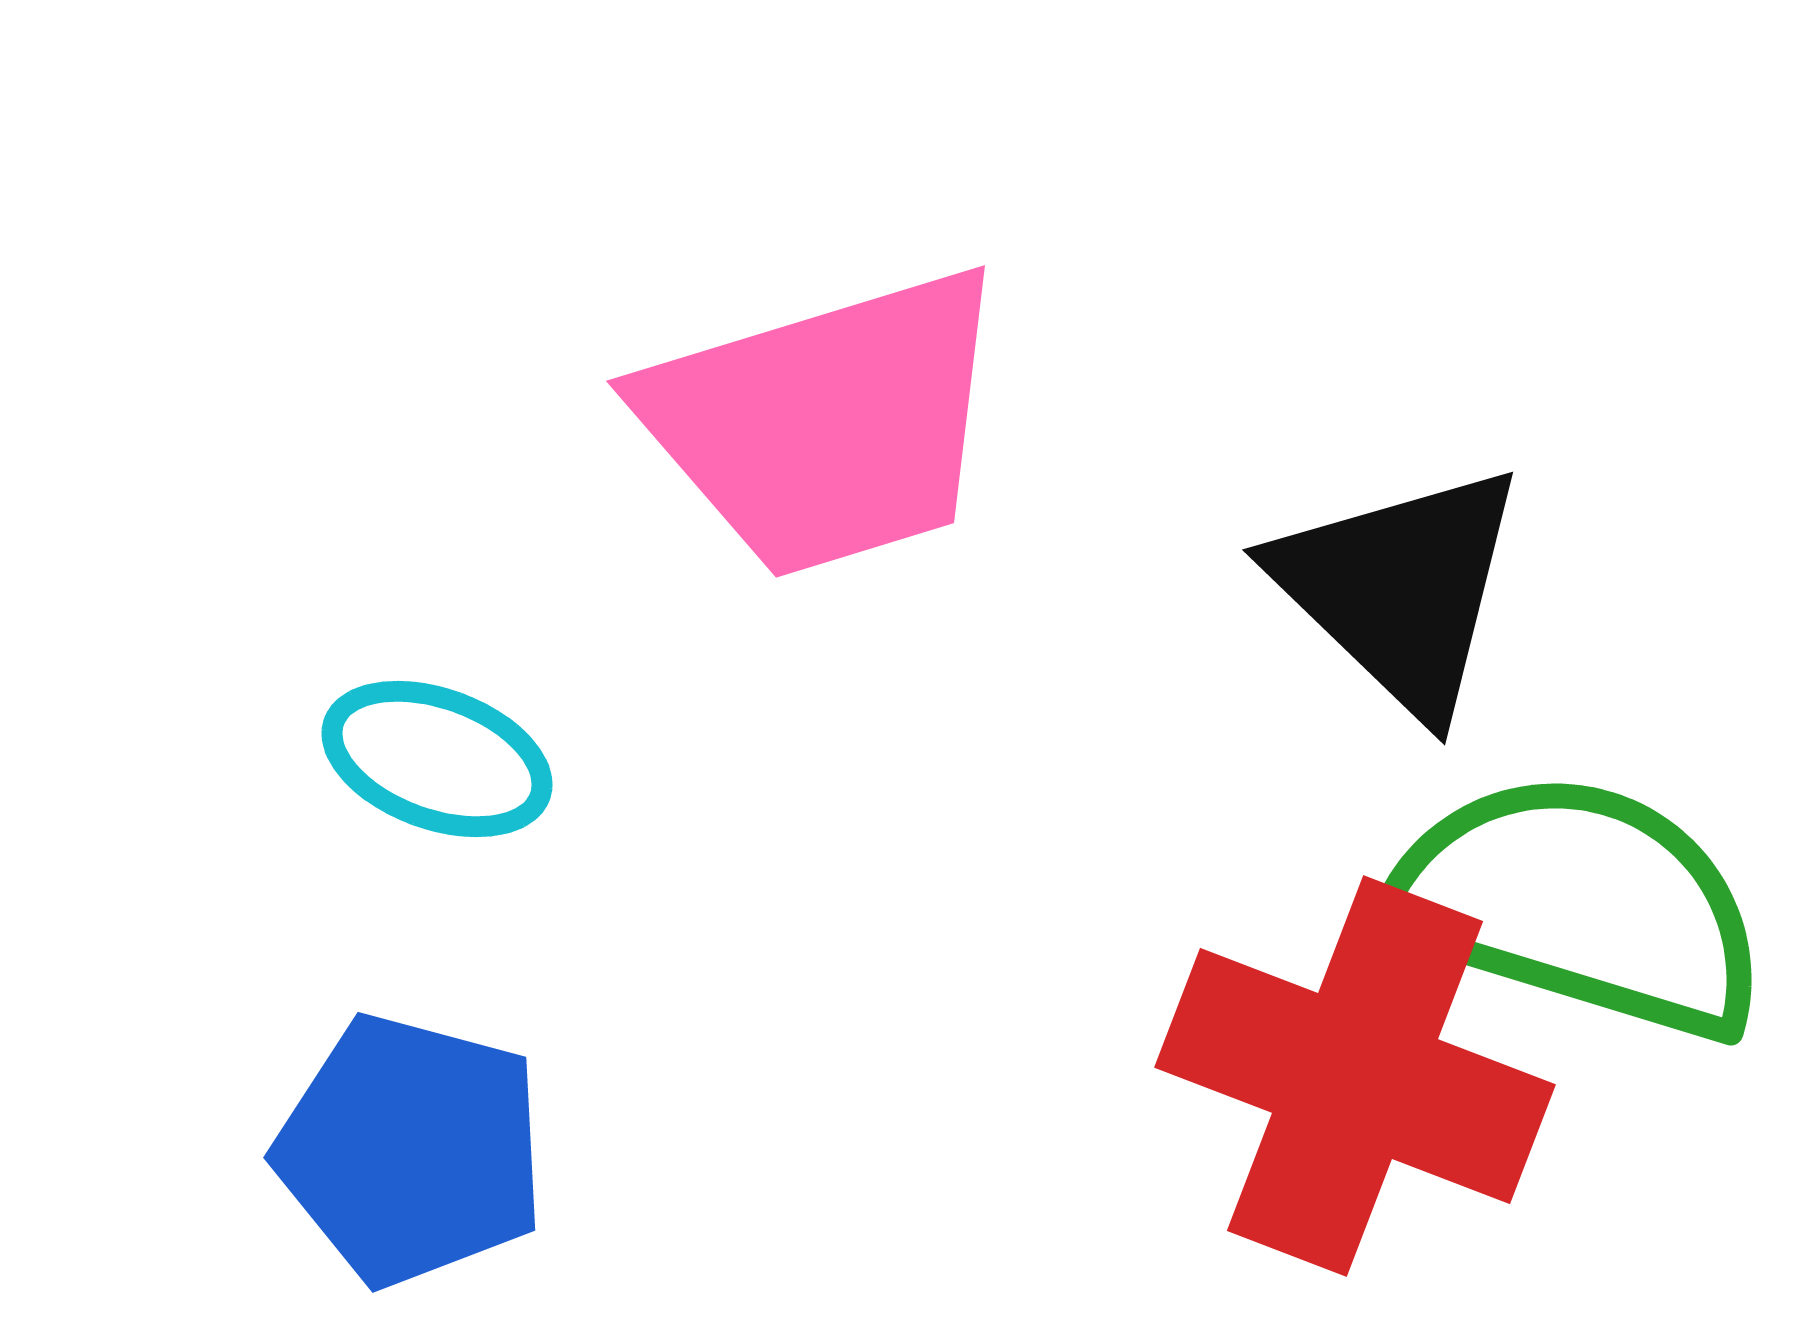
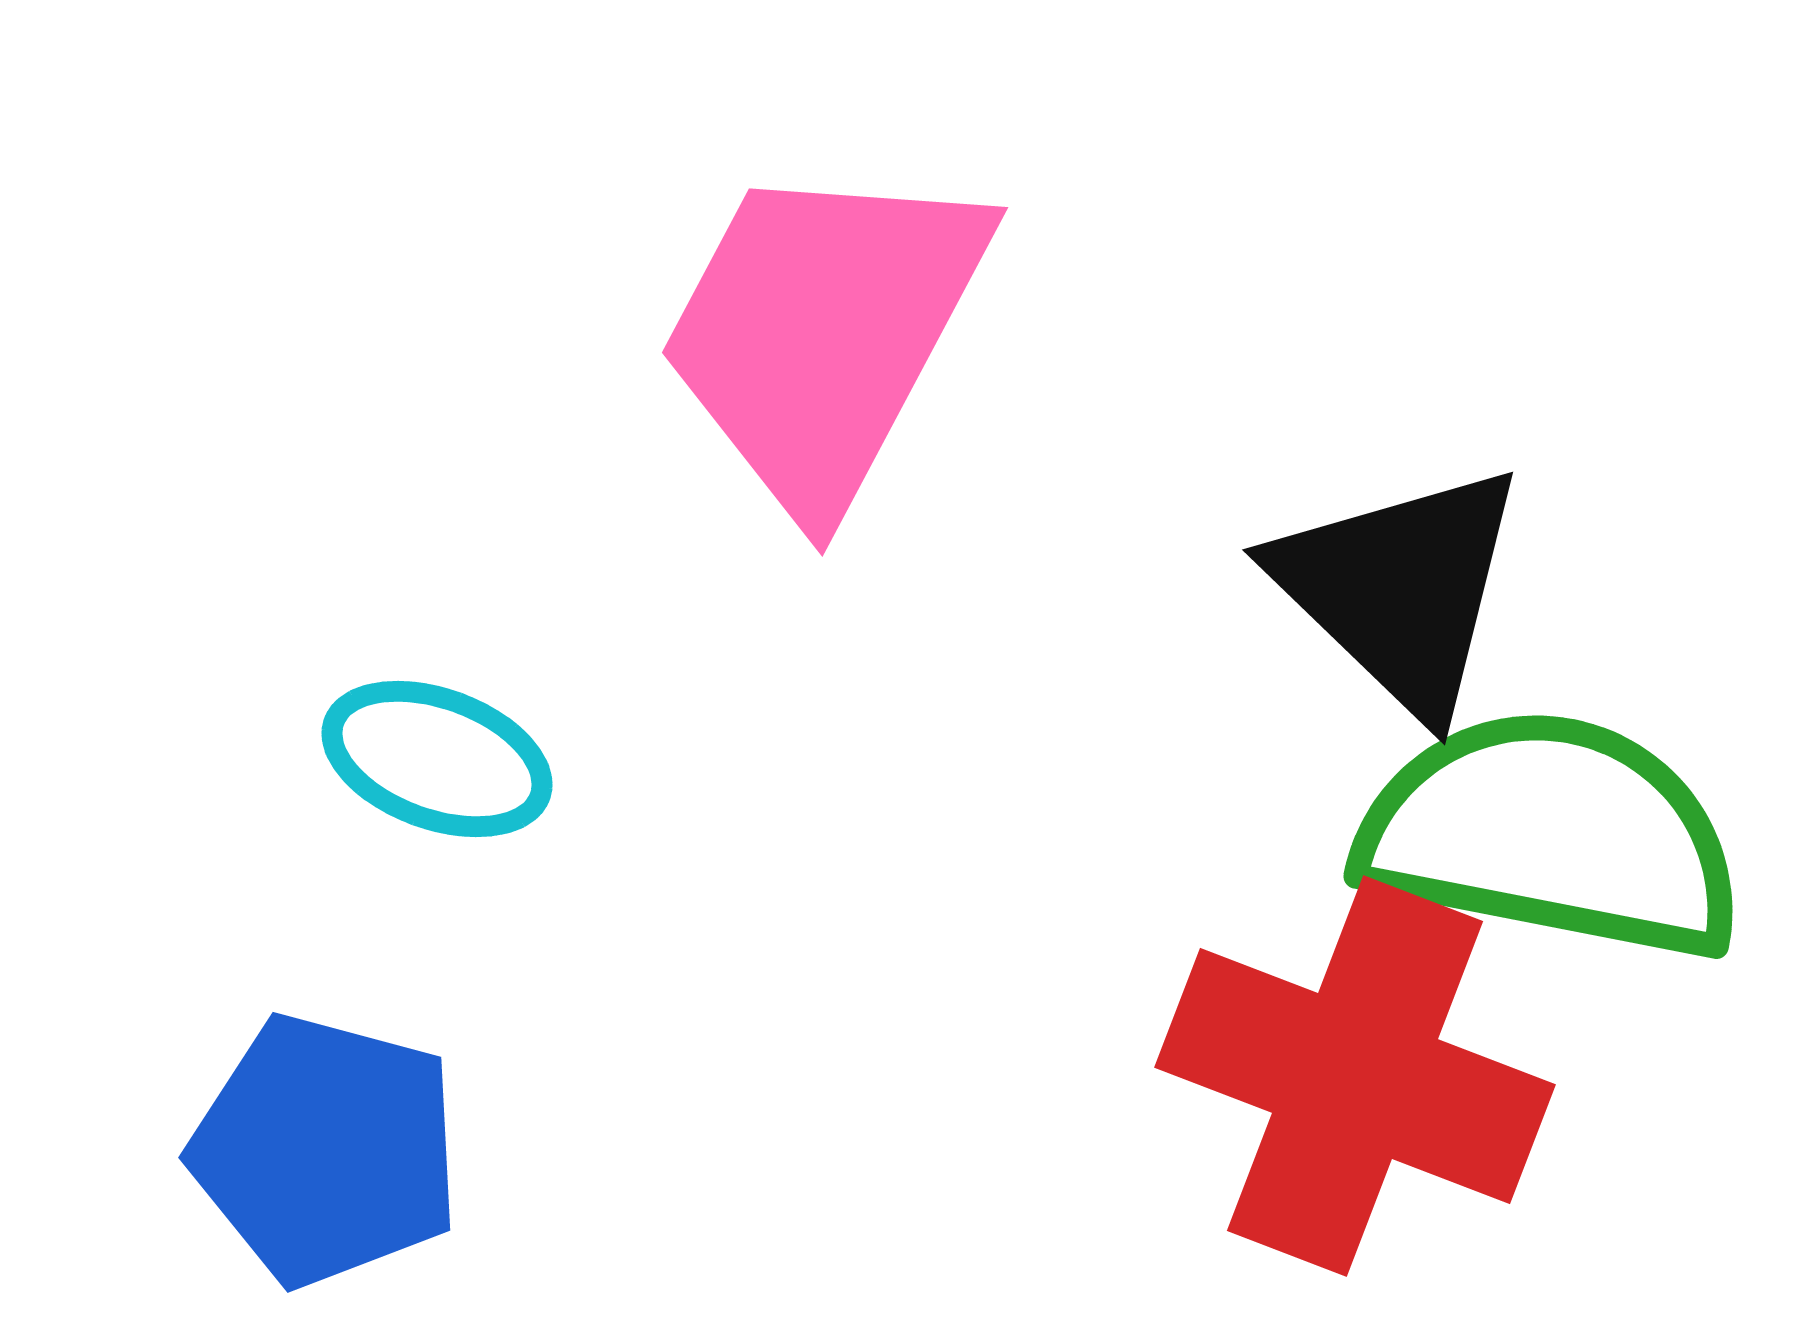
pink trapezoid: moved 3 px left, 90 px up; rotated 135 degrees clockwise
green semicircle: moved 27 px left, 70 px up; rotated 6 degrees counterclockwise
blue pentagon: moved 85 px left
